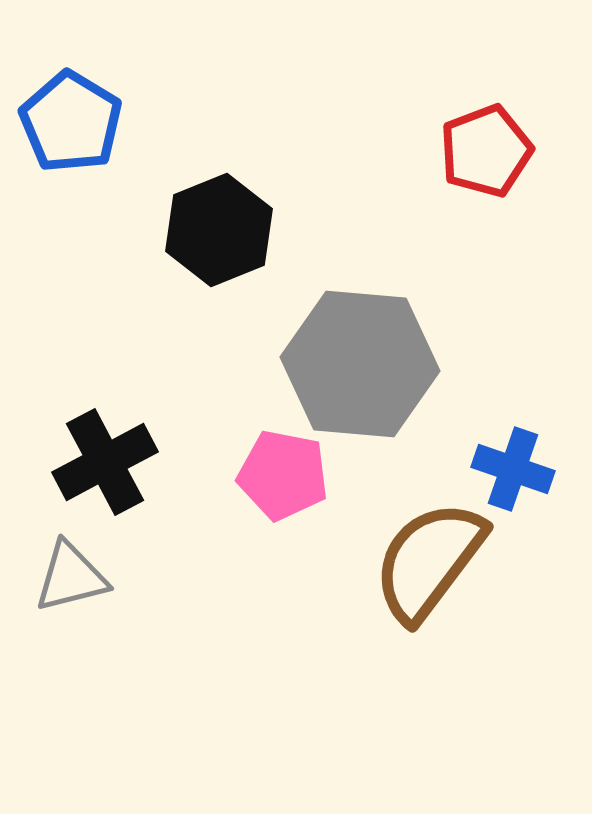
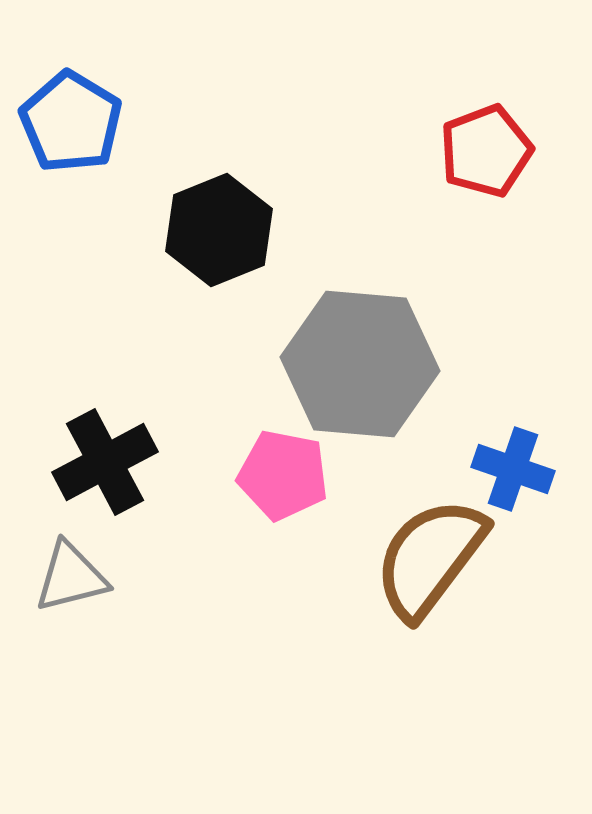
brown semicircle: moved 1 px right, 3 px up
